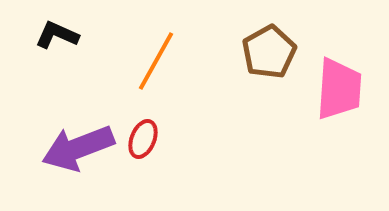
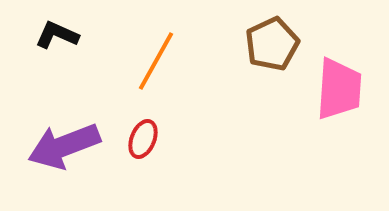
brown pentagon: moved 3 px right, 8 px up; rotated 4 degrees clockwise
purple arrow: moved 14 px left, 2 px up
